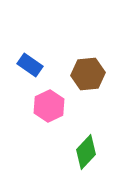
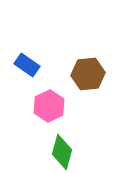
blue rectangle: moved 3 px left
green diamond: moved 24 px left; rotated 28 degrees counterclockwise
